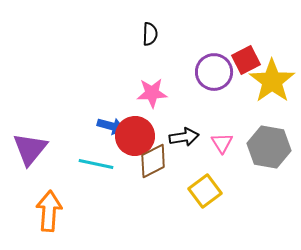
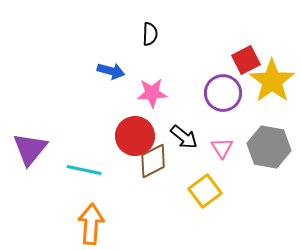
purple circle: moved 9 px right, 21 px down
blue arrow: moved 55 px up
black arrow: rotated 48 degrees clockwise
pink triangle: moved 5 px down
cyan line: moved 12 px left, 6 px down
orange arrow: moved 42 px right, 13 px down
